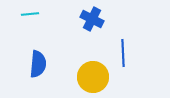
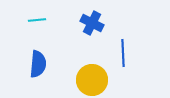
cyan line: moved 7 px right, 6 px down
blue cross: moved 4 px down
yellow circle: moved 1 px left, 3 px down
